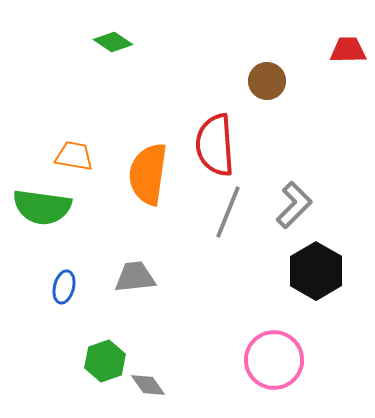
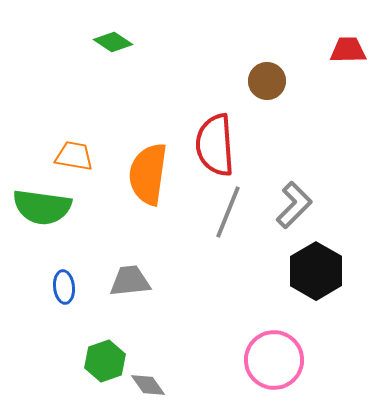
gray trapezoid: moved 5 px left, 4 px down
blue ellipse: rotated 20 degrees counterclockwise
